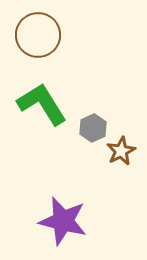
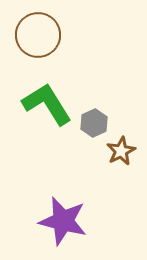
green L-shape: moved 5 px right
gray hexagon: moved 1 px right, 5 px up
